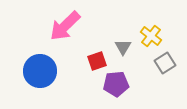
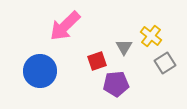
gray triangle: moved 1 px right
